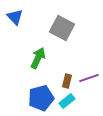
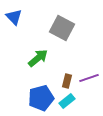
blue triangle: moved 1 px left
green arrow: rotated 25 degrees clockwise
